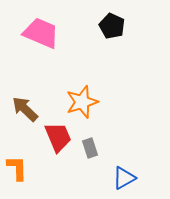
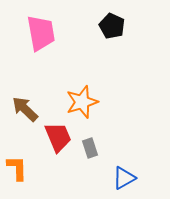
pink trapezoid: rotated 57 degrees clockwise
